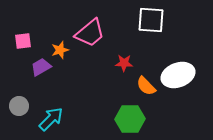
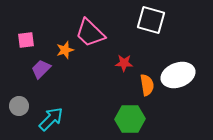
white square: rotated 12 degrees clockwise
pink trapezoid: rotated 84 degrees clockwise
pink square: moved 3 px right, 1 px up
orange star: moved 5 px right
purple trapezoid: moved 2 px down; rotated 15 degrees counterclockwise
orange semicircle: moved 1 px right, 1 px up; rotated 145 degrees counterclockwise
